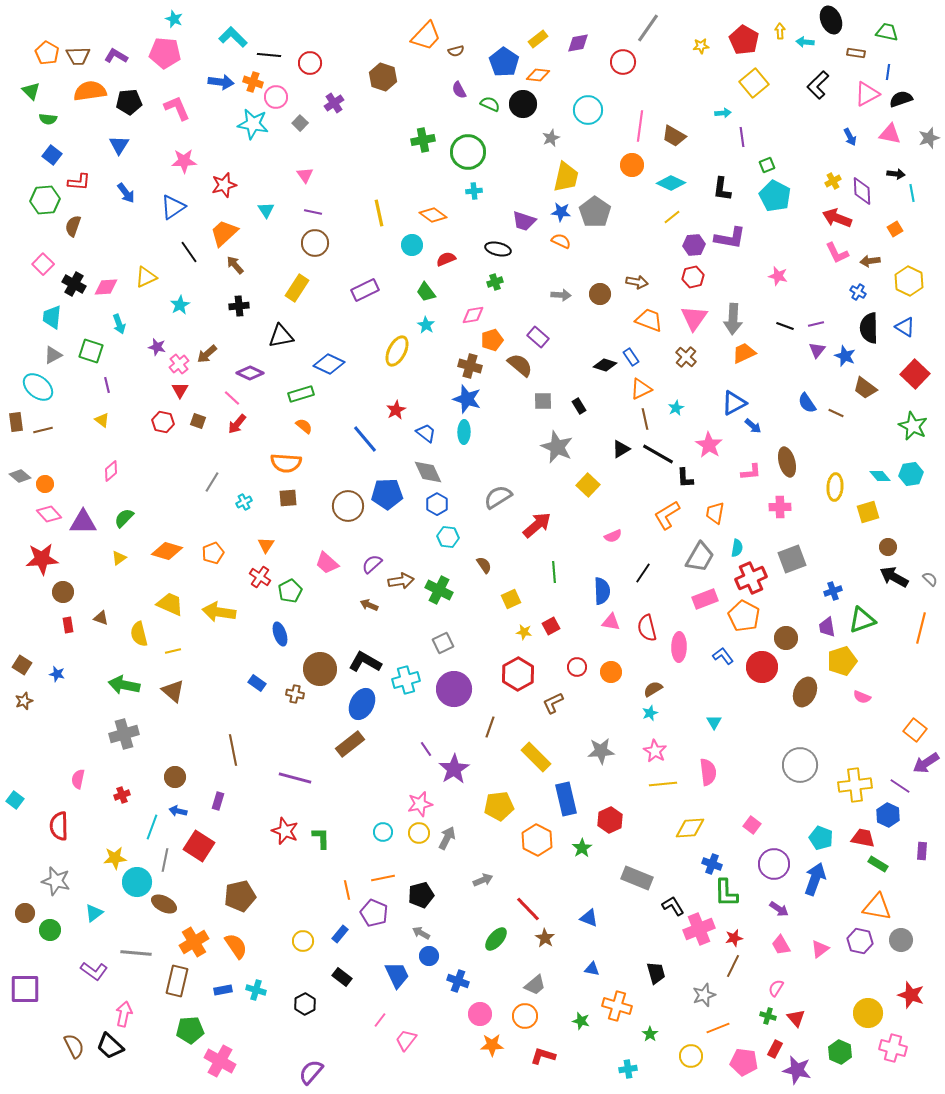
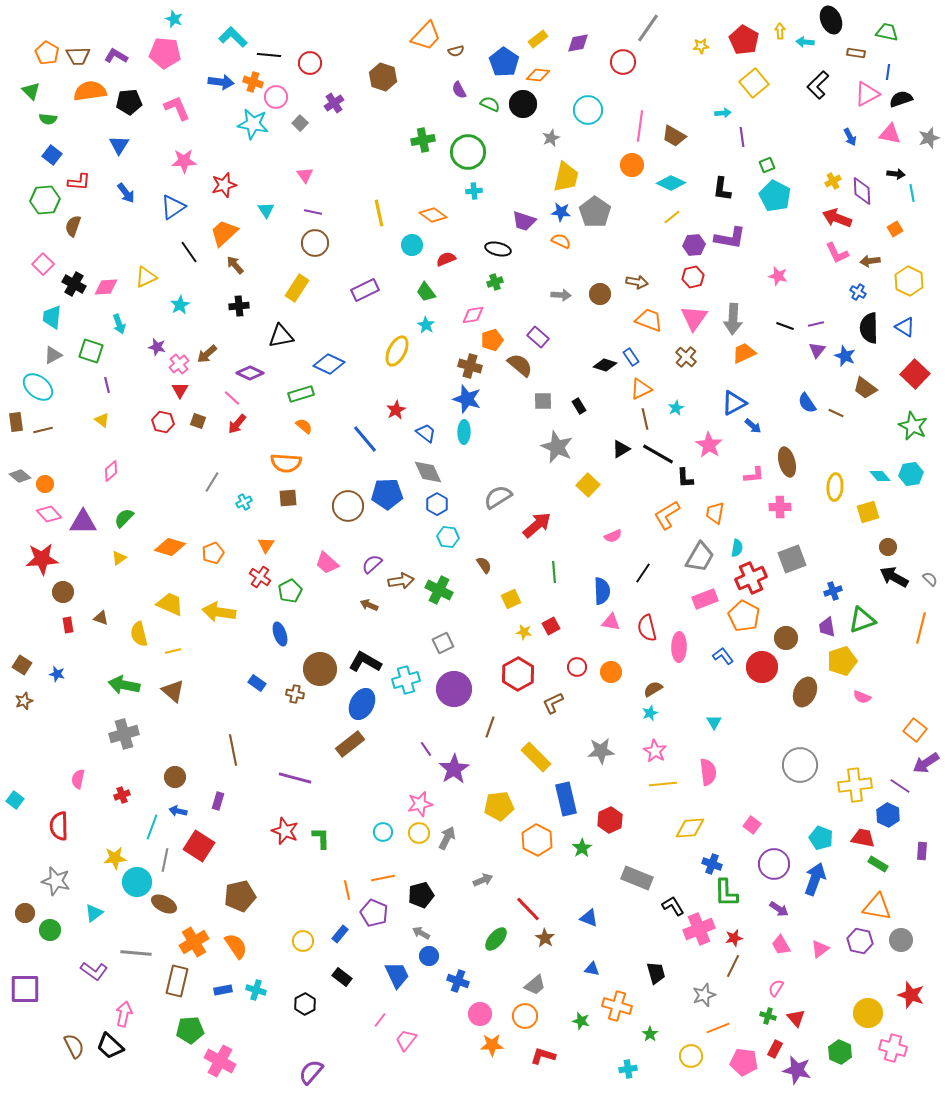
pink L-shape at (751, 472): moved 3 px right, 3 px down
orange diamond at (167, 551): moved 3 px right, 4 px up
